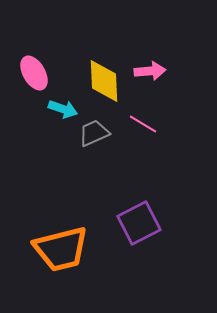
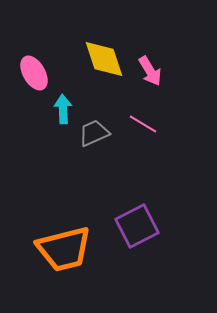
pink arrow: rotated 64 degrees clockwise
yellow diamond: moved 22 px up; rotated 15 degrees counterclockwise
cyan arrow: rotated 112 degrees counterclockwise
purple square: moved 2 px left, 3 px down
orange trapezoid: moved 3 px right
